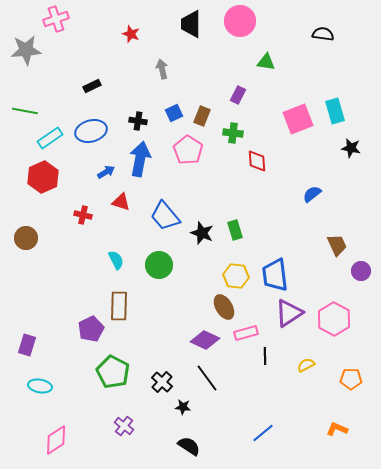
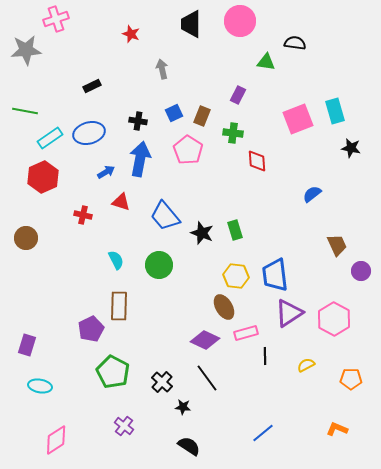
black semicircle at (323, 34): moved 28 px left, 9 px down
blue ellipse at (91, 131): moved 2 px left, 2 px down
